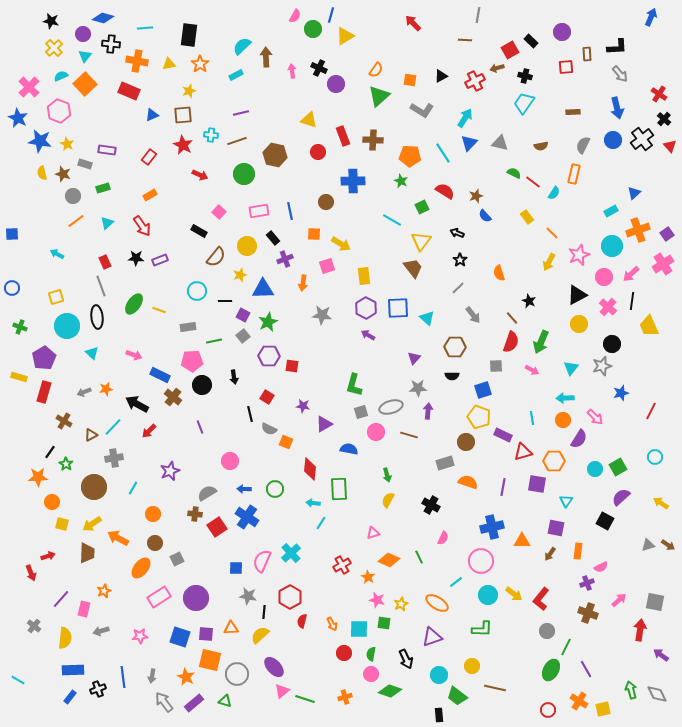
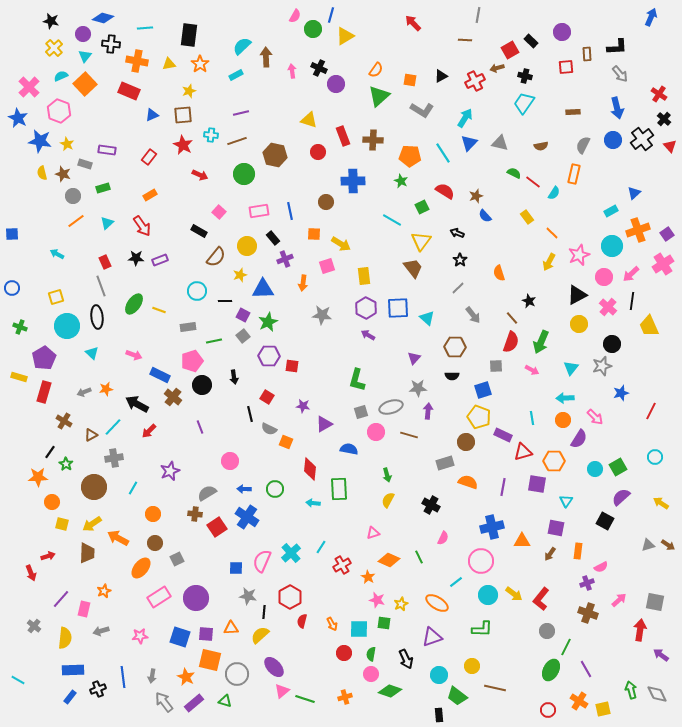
pink pentagon at (192, 361): rotated 15 degrees counterclockwise
green L-shape at (354, 385): moved 3 px right, 5 px up
cyan line at (321, 523): moved 24 px down
